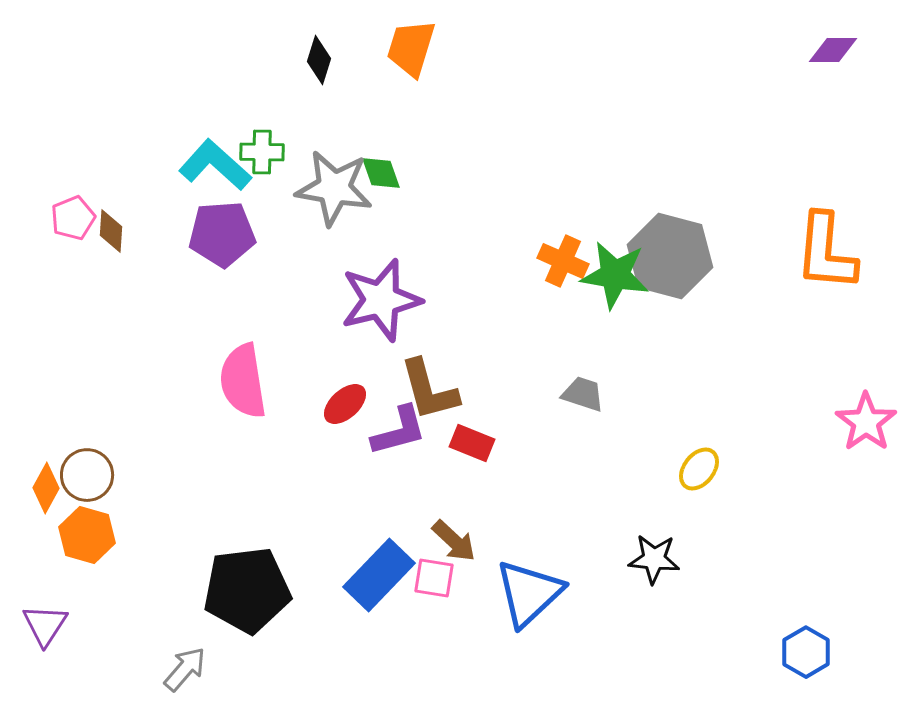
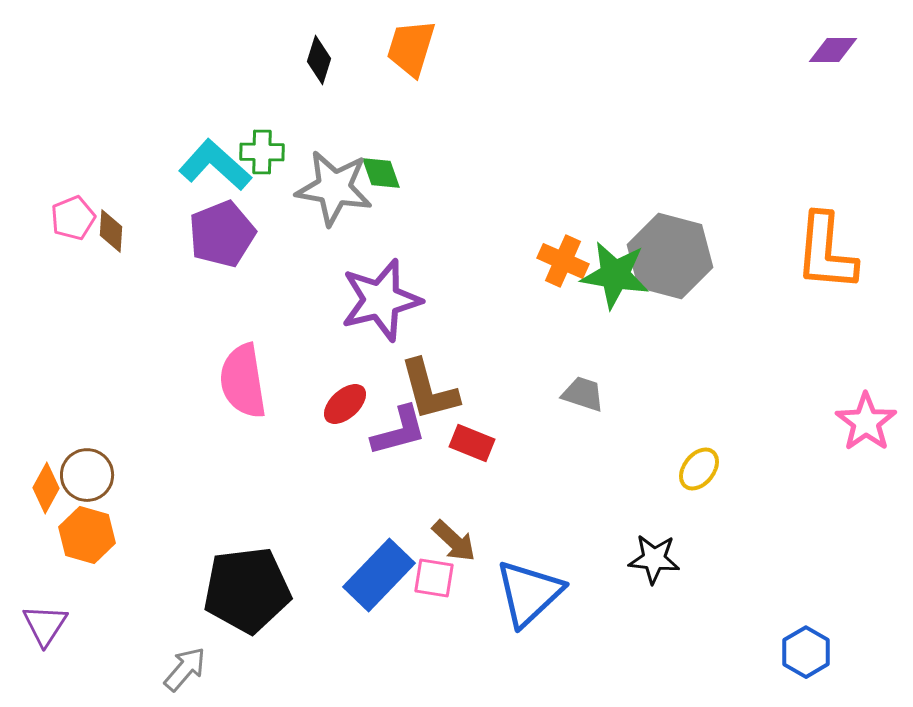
purple pentagon: rotated 18 degrees counterclockwise
